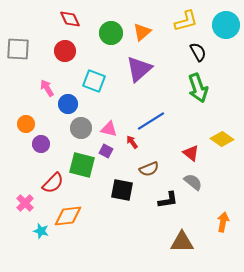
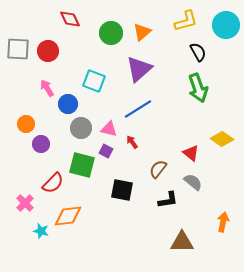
red circle: moved 17 px left
blue line: moved 13 px left, 12 px up
brown semicircle: moved 9 px right; rotated 150 degrees clockwise
